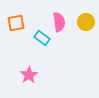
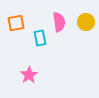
cyan rectangle: moved 2 px left; rotated 42 degrees clockwise
